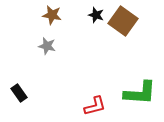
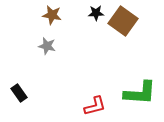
black star: moved 2 px up; rotated 21 degrees counterclockwise
